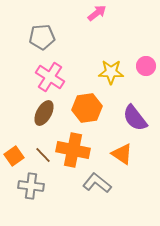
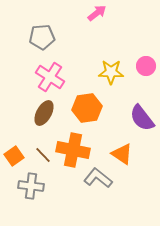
purple semicircle: moved 7 px right
gray L-shape: moved 1 px right, 5 px up
